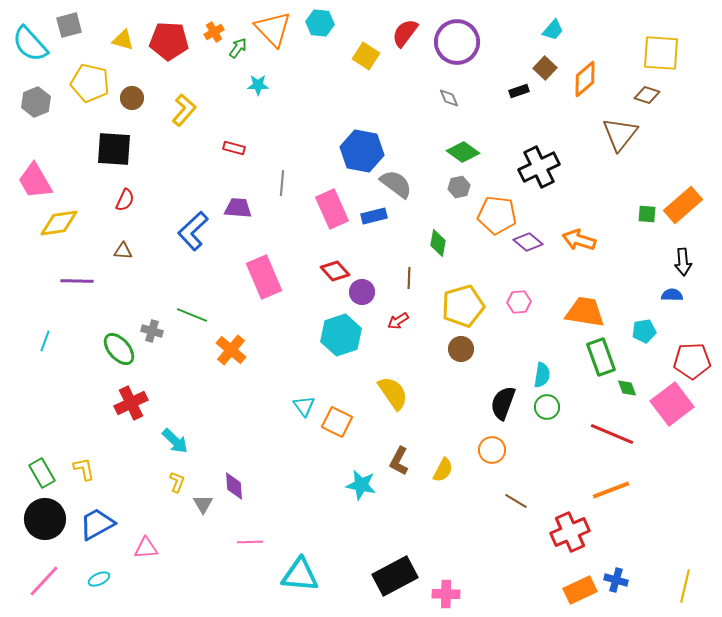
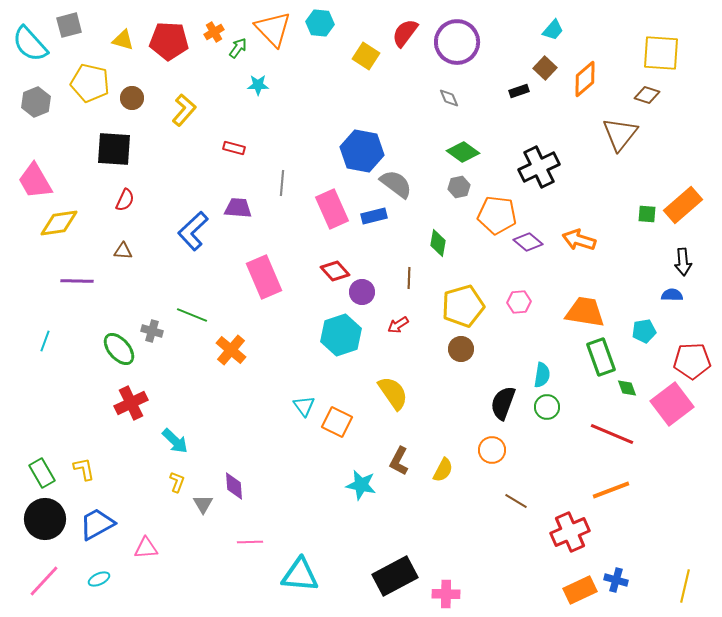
red arrow at (398, 321): moved 4 px down
